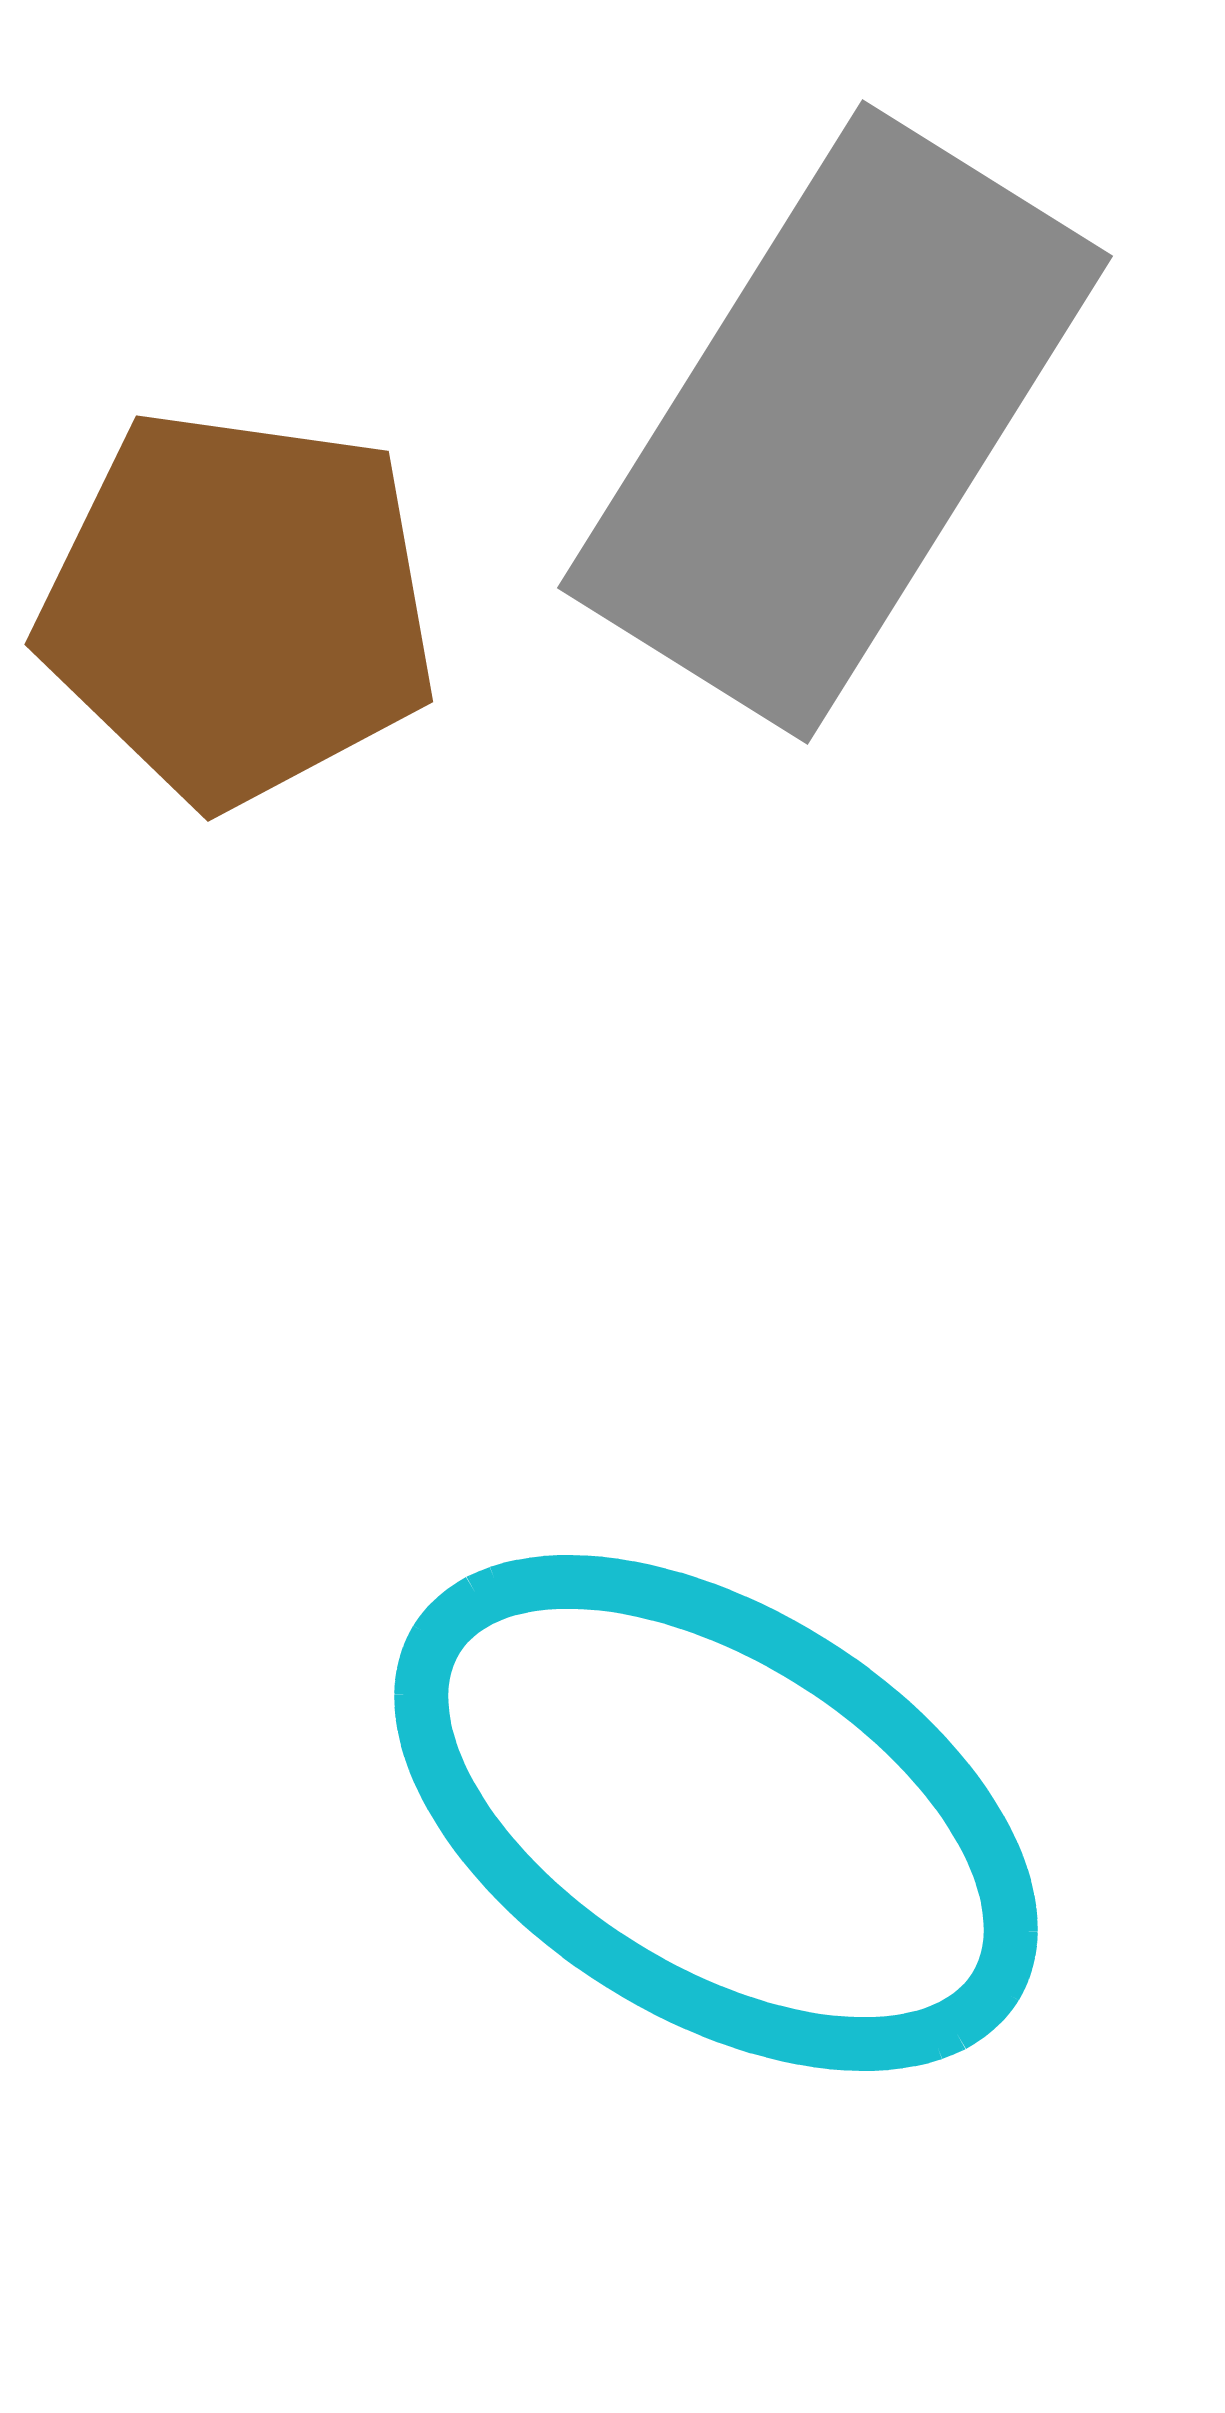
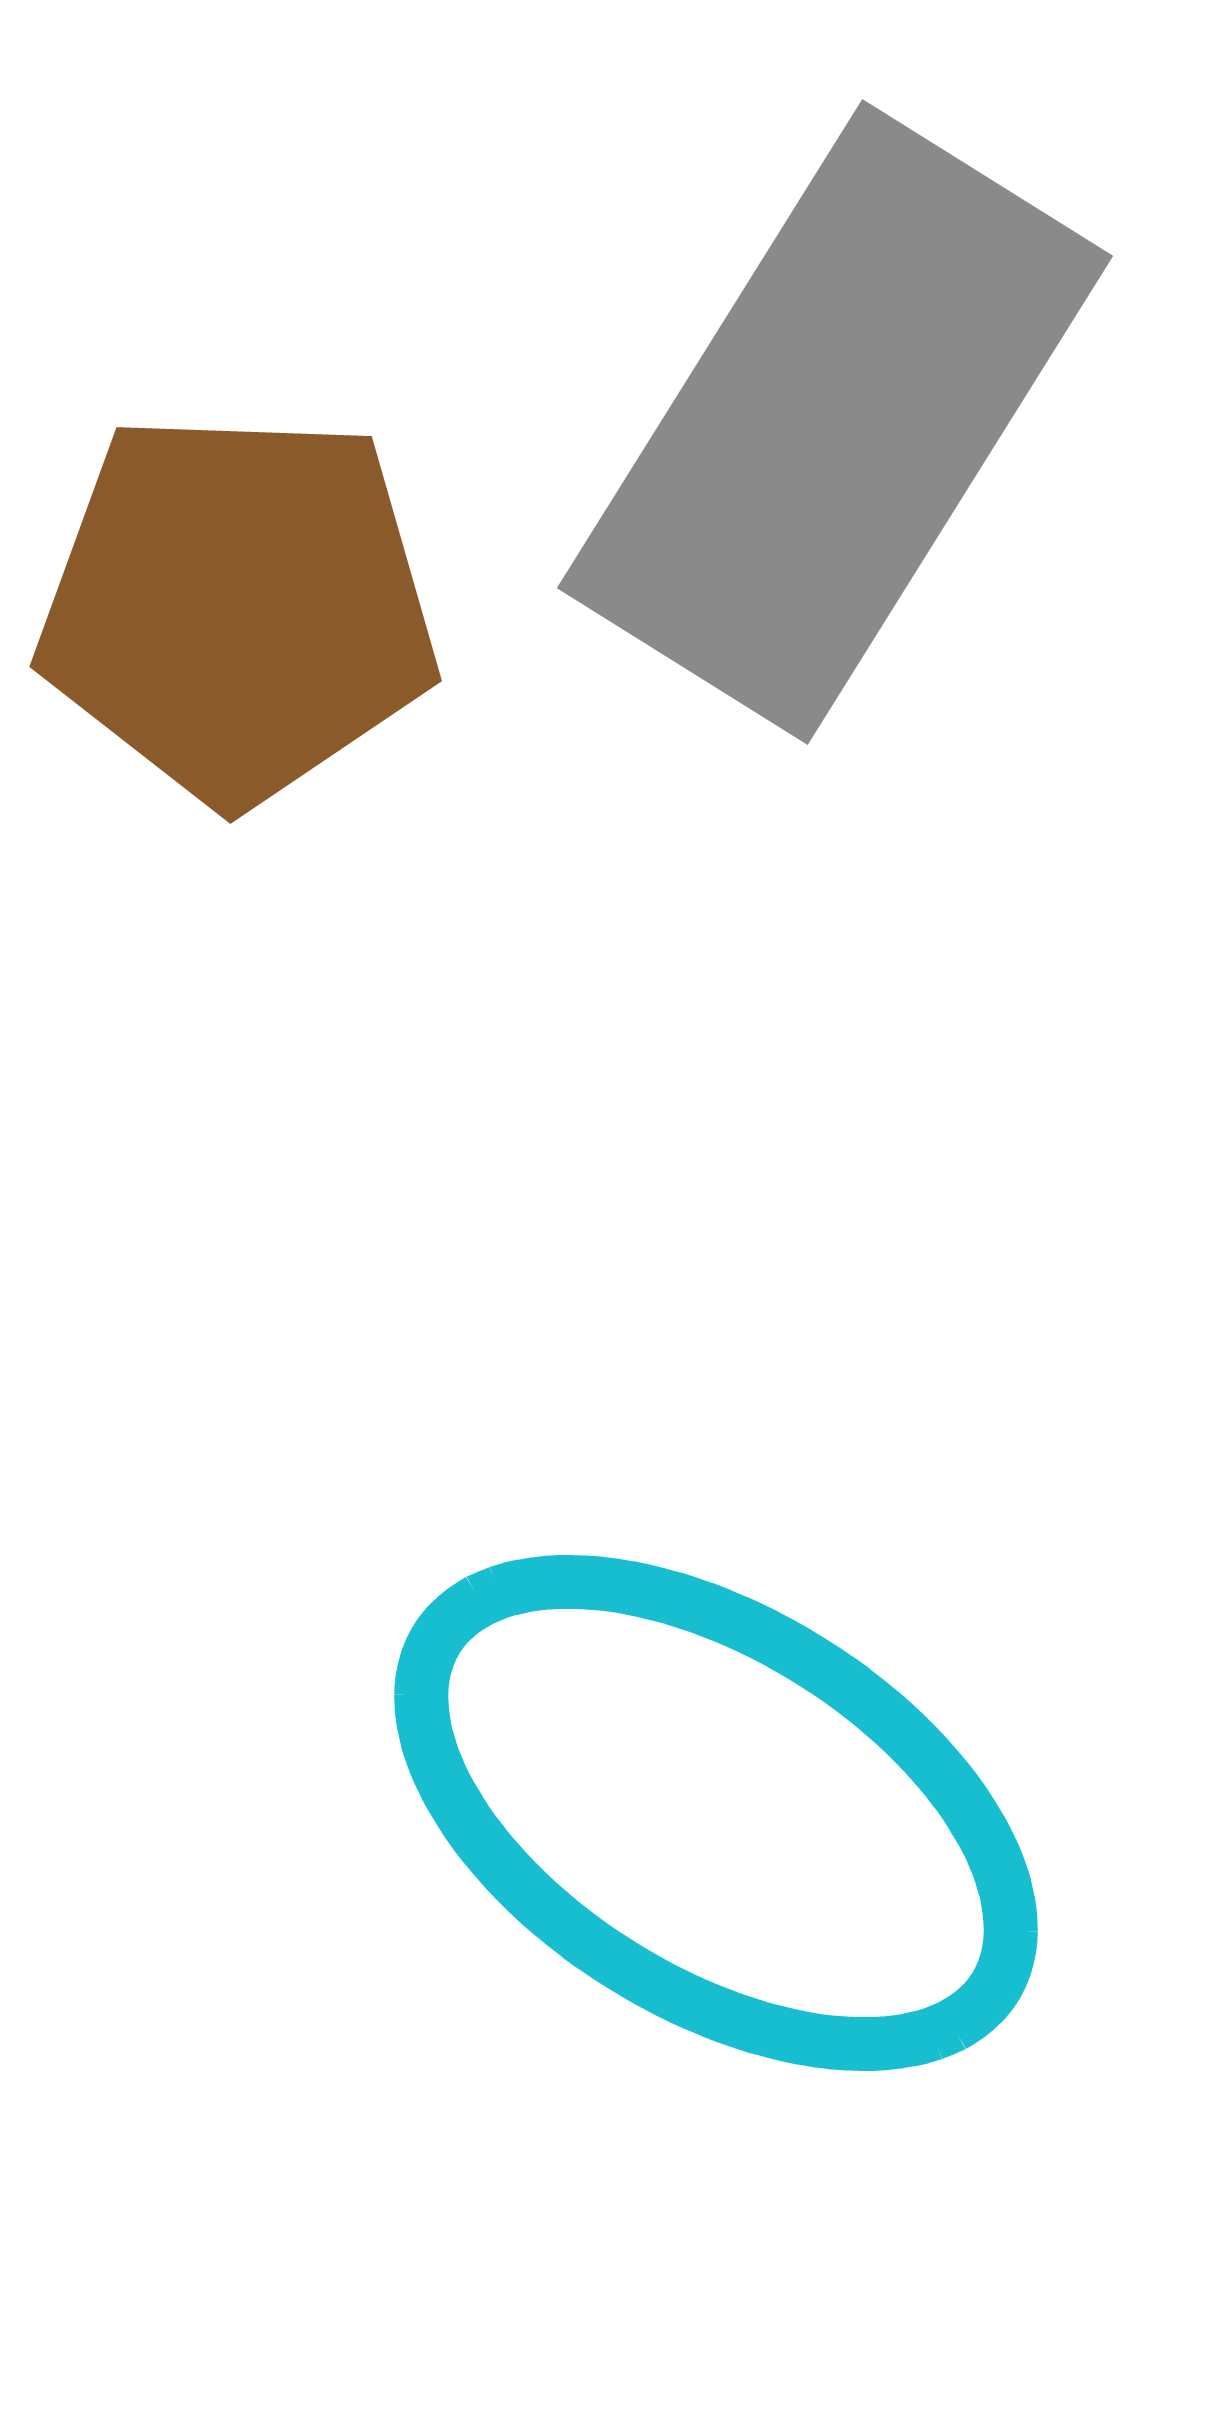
brown pentagon: rotated 6 degrees counterclockwise
